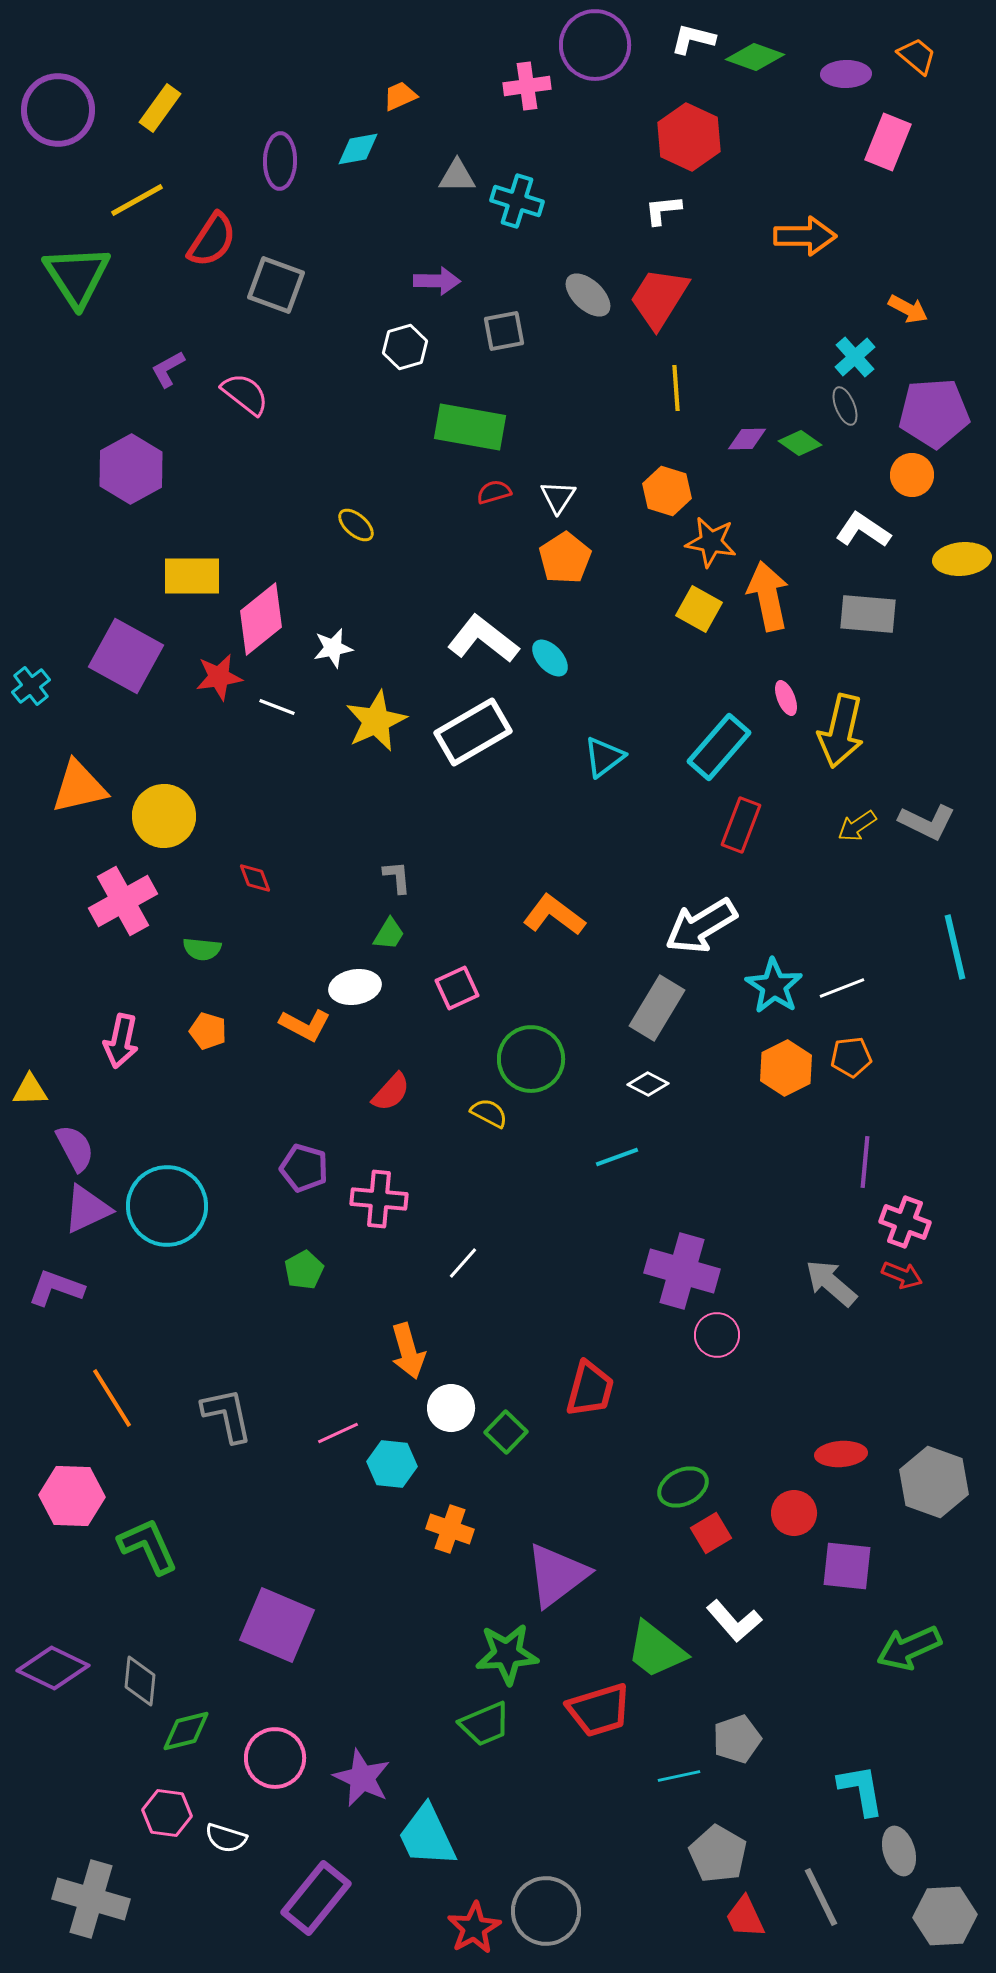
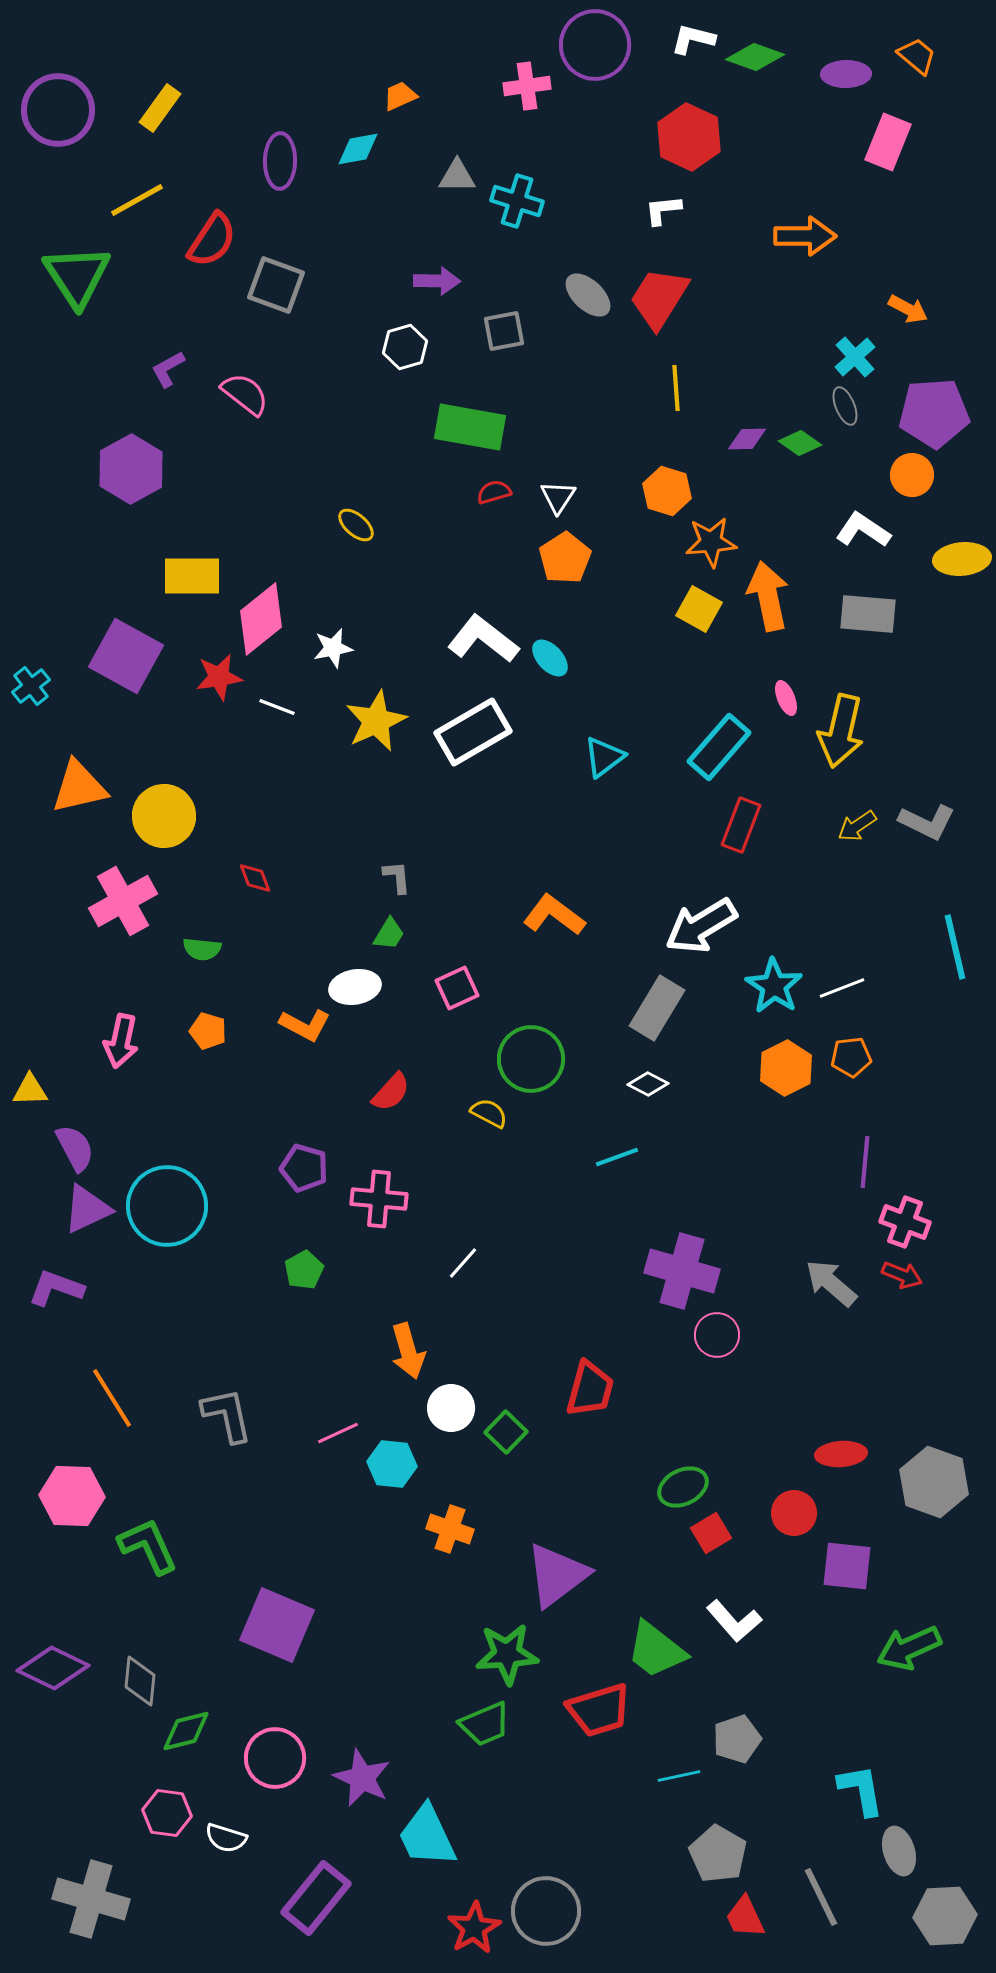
orange star at (711, 542): rotated 15 degrees counterclockwise
